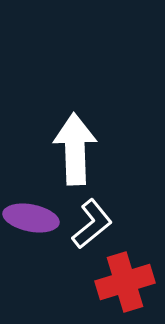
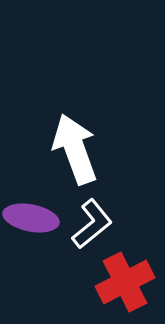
white arrow: rotated 18 degrees counterclockwise
red cross: rotated 10 degrees counterclockwise
